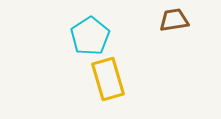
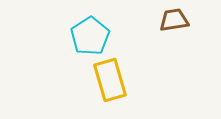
yellow rectangle: moved 2 px right, 1 px down
